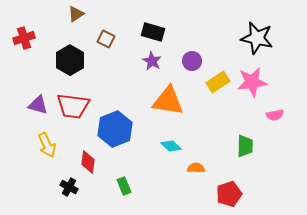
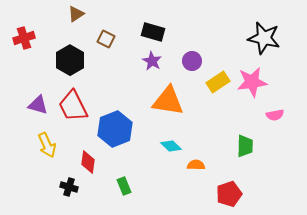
black star: moved 7 px right
red trapezoid: rotated 56 degrees clockwise
orange semicircle: moved 3 px up
black cross: rotated 12 degrees counterclockwise
